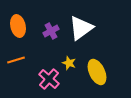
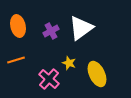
yellow ellipse: moved 2 px down
